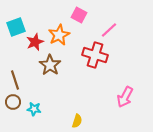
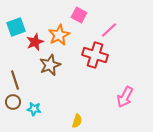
brown star: rotated 15 degrees clockwise
